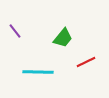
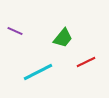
purple line: rotated 28 degrees counterclockwise
cyan line: rotated 28 degrees counterclockwise
